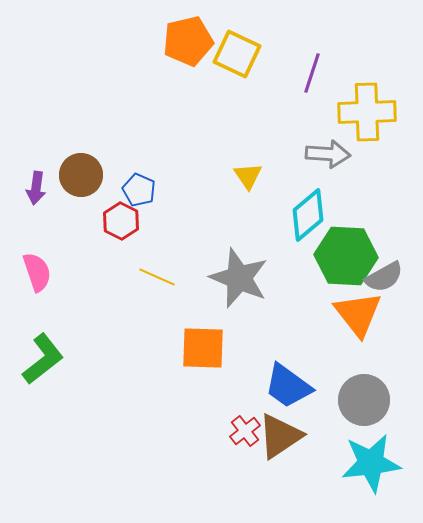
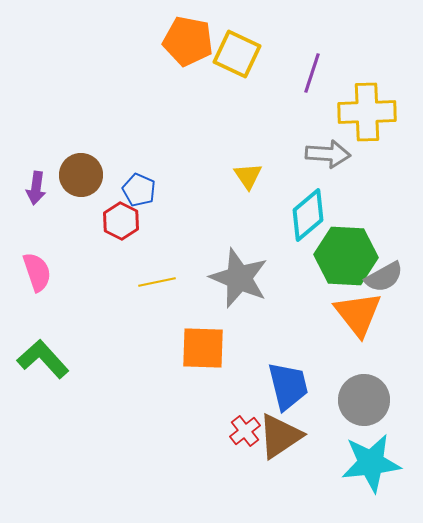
orange pentagon: rotated 24 degrees clockwise
yellow line: moved 5 px down; rotated 36 degrees counterclockwise
green L-shape: rotated 94 degrees counterclockwise
blue trapezoid: rotated 140 degrees counterclockwise
